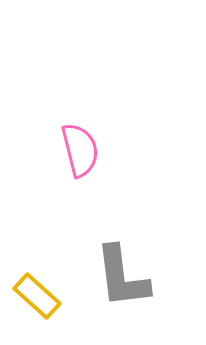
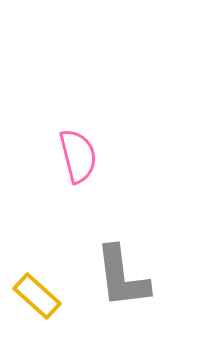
pink semicircle: moved 2 px left, 6 px down
